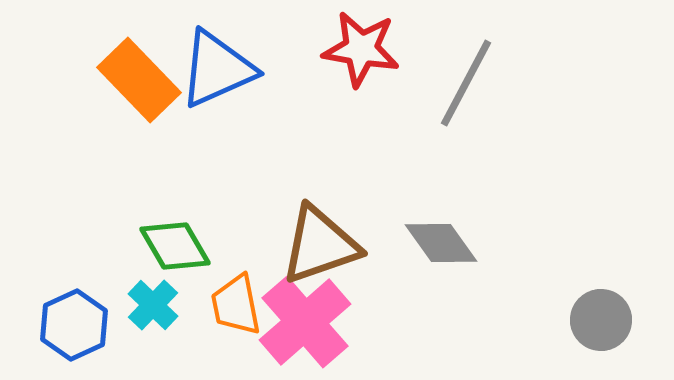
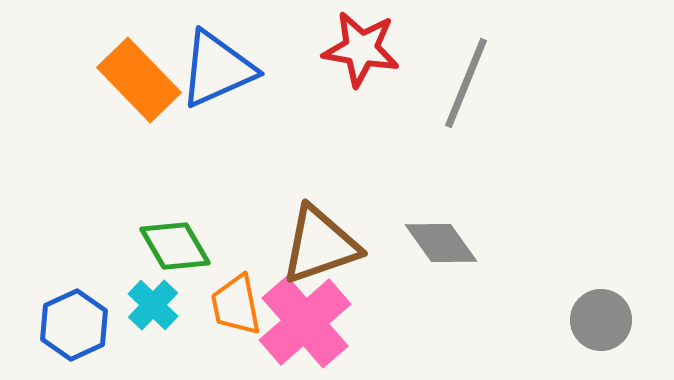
gray line: rotated 6 degrees counterclockwise
